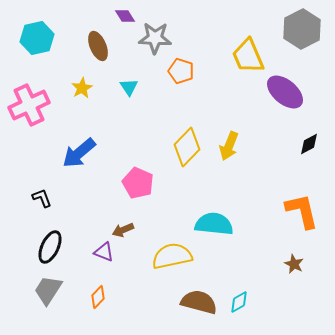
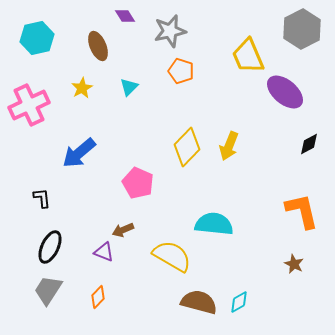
gray star: moved 15 px right, 7 px up; rotated 16 degrees counterclockwise
cyan triangle: rotated 18 degrees clockwise
black L-shape: rotated 15 degrees clockwise
yellow semicircle: rotated 42 degrees clockwise
